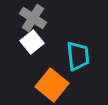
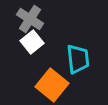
gray cross: moved 3 px left, 1 px down
cyan trapezoid: moved 3 px down
